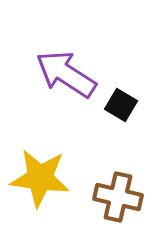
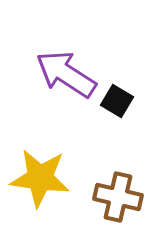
black square: moved 4 px left, 4 px up
